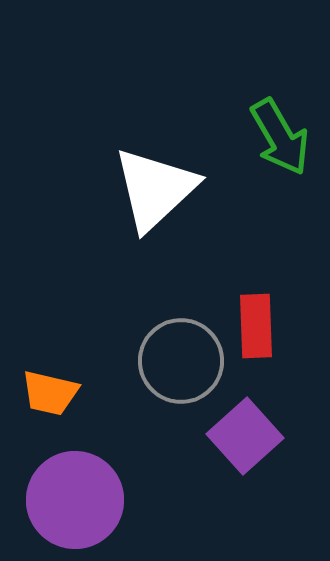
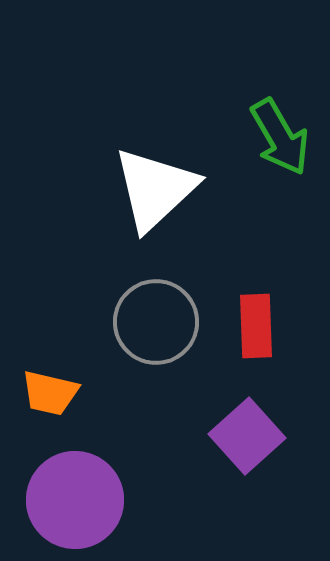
gray circle: moved 25 px left, 39 px up
purple square: moved 2 px right
